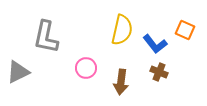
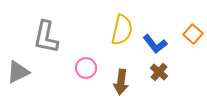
orange square: moved 8 px right, 4 px down; rotated 18 degrees clockwise
brown cross: rotated 18 degrees clockwise
